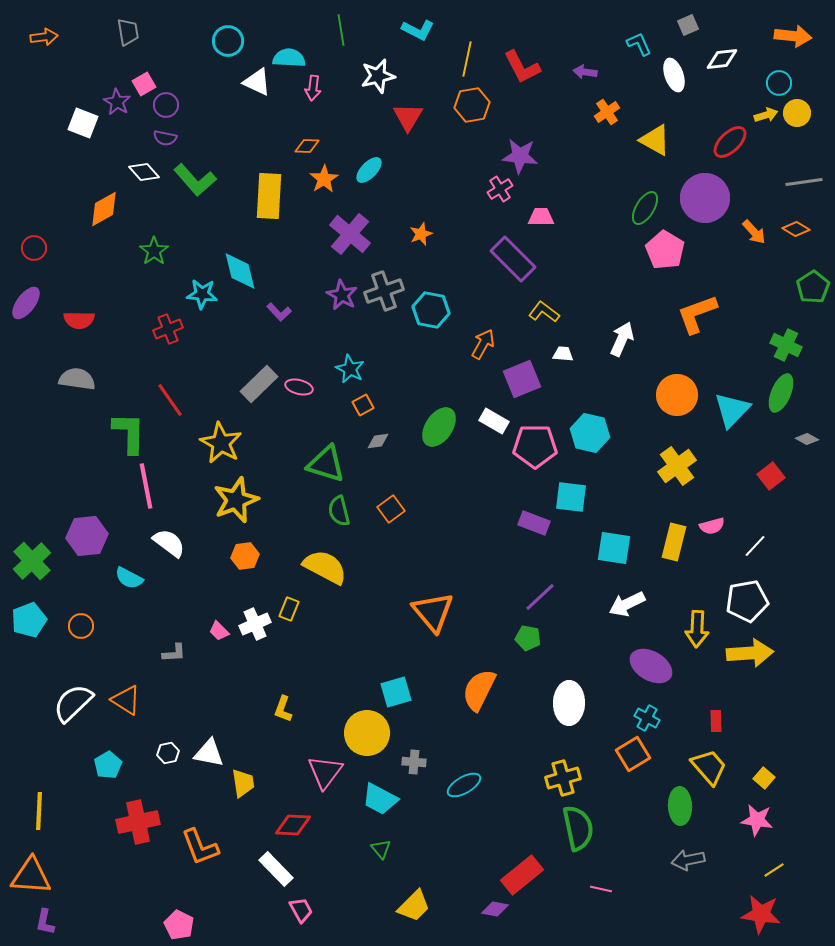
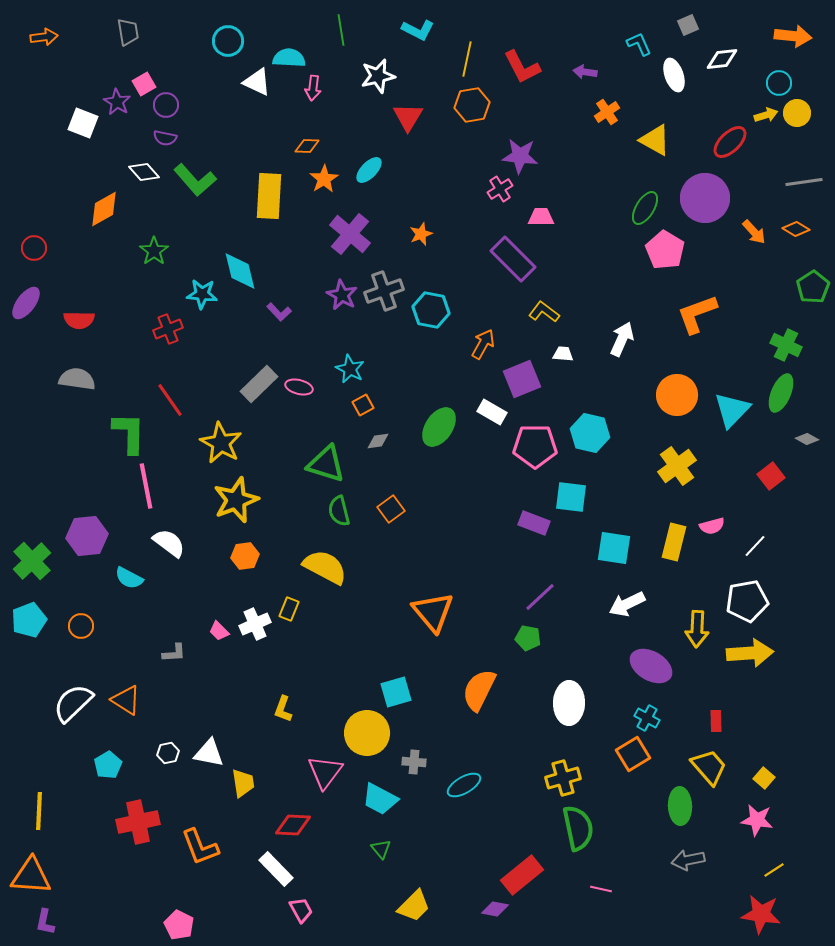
white rectangle at (494, 421): moved 2 px left, 9 px up
